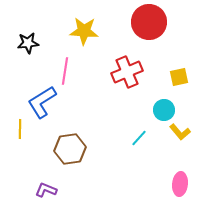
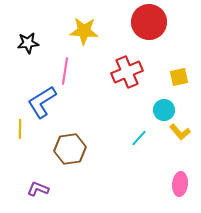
purple L-shape: moved 8 px left, 1 px up
